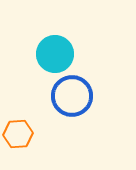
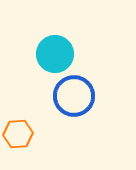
blue circle: moved 2 px right
